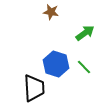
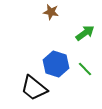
green line: moved 1 px right, 2 px down
black trapezoid: rotated 132 degrees clockwise
